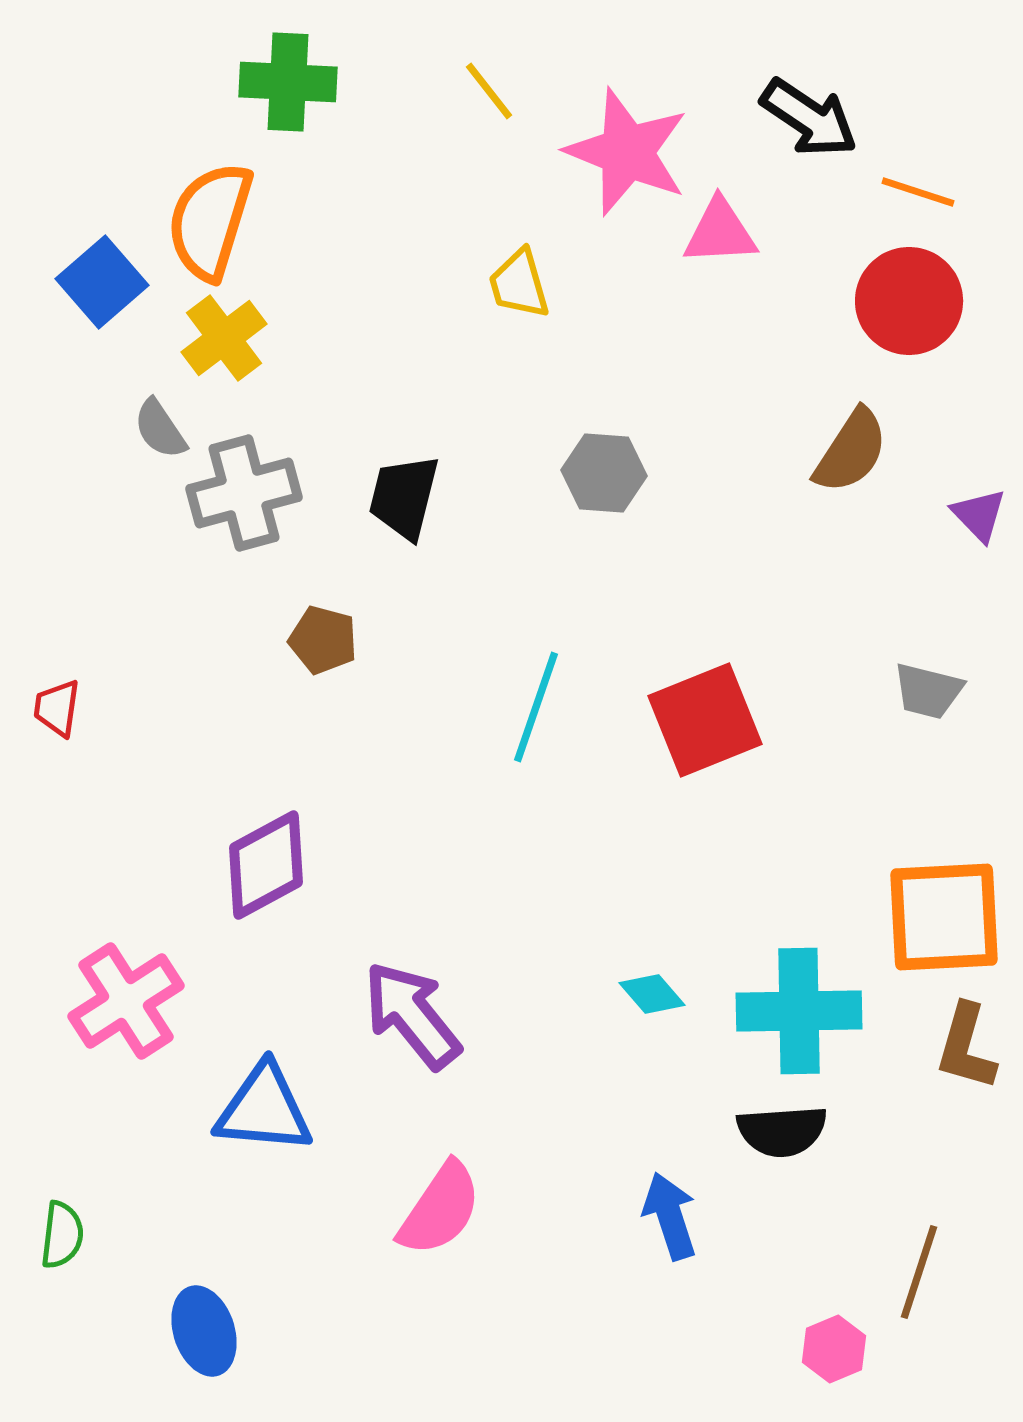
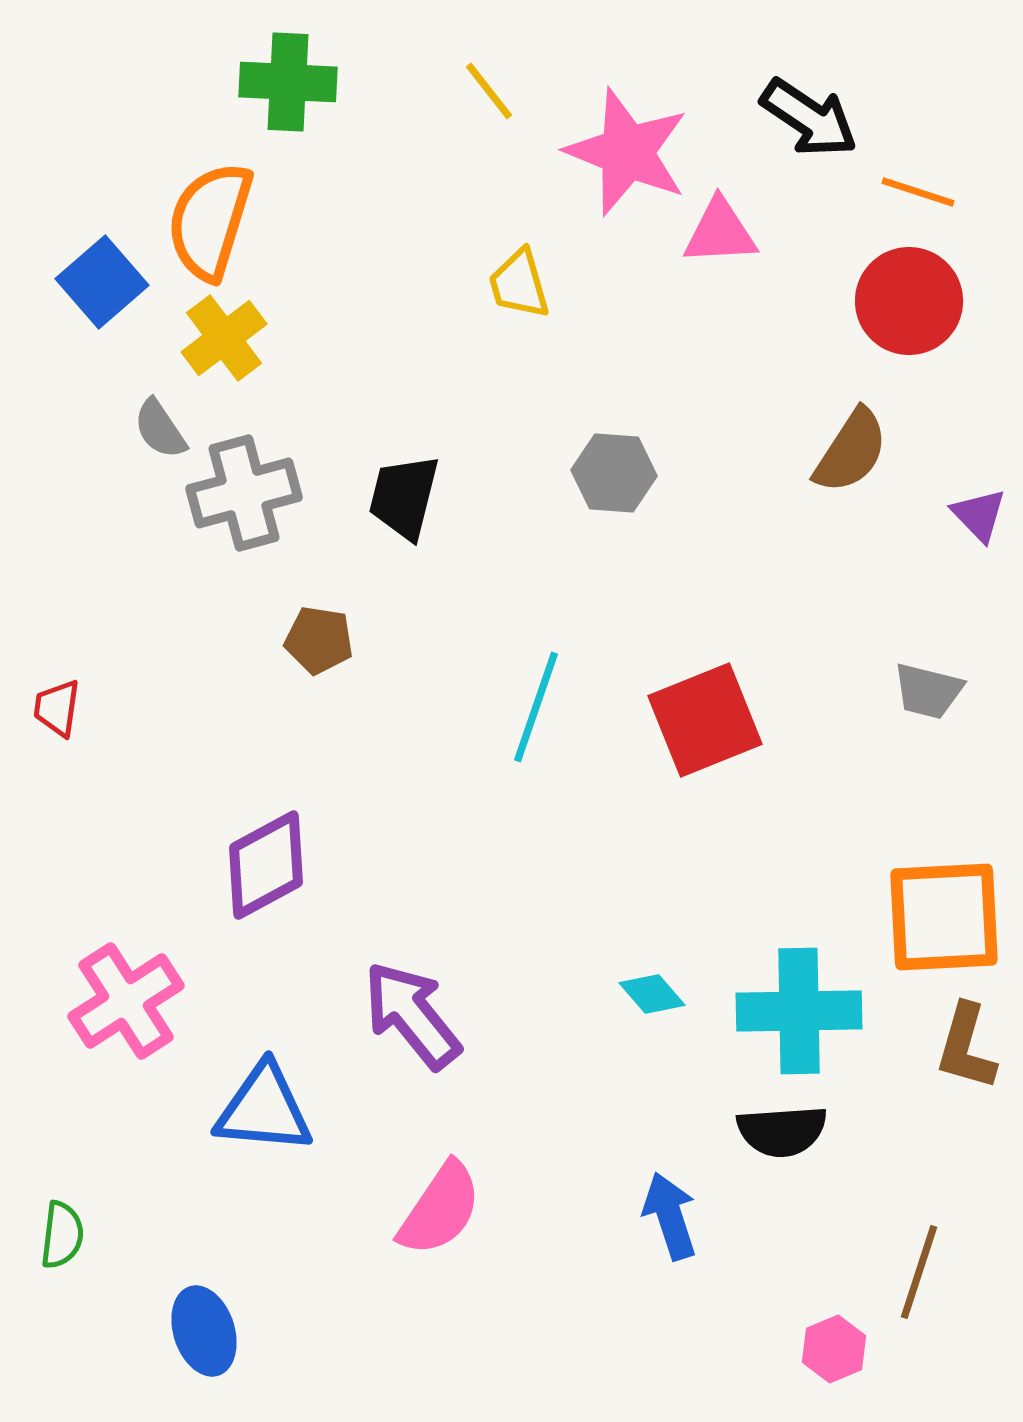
gray hexagon: moved 10 px right
brown pentagon: moved 4 px left; rotated 6 degrees counterclockwise
